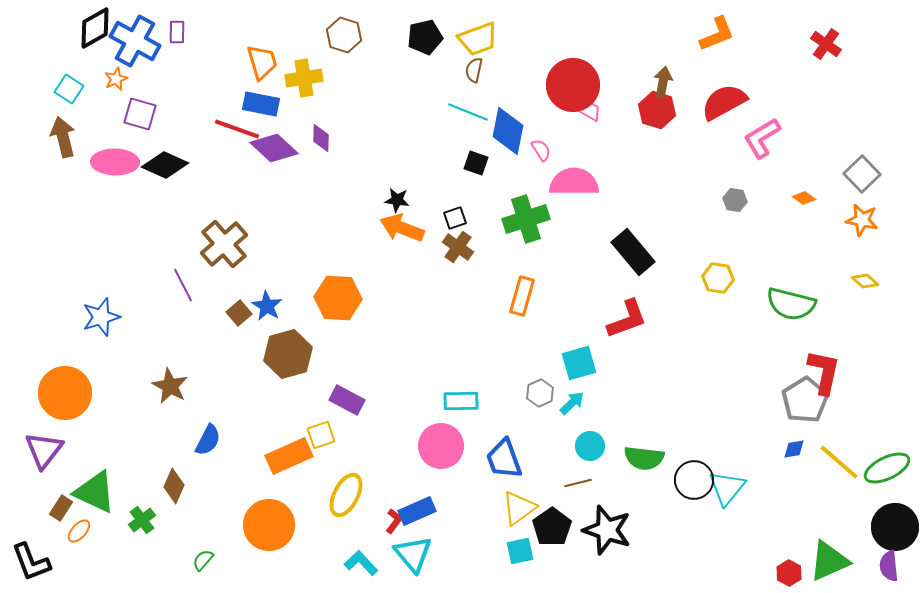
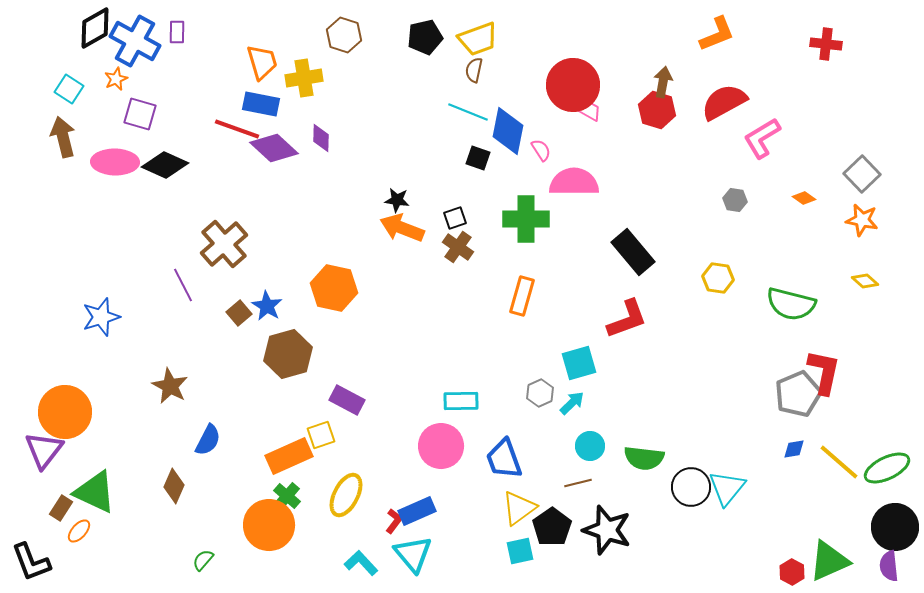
red cross at (826, 44): rotated 28 degrees counterclockwise
black square at (476, 163): moved 2 px right, 5 px up
green cross at (526, 219): rotated 18 degrees clockwise
orange hexagon at (338, 298): moved 4 px left, 10 px up; rotated 9 degrees clockwise
orange circle at (65, 393): moved 19 px down
gray pentagon at (805, 400): moved 7 px left, 6 px up; rotated 9 degrees clockwise
black circle at (694, 480): moved 3 px left, 7 px down
green cross at (142, 520): moved 145 px right, 24 px up; rotated 12 degrees counterclockwise
red hexagon at (789, 573): moved 3 px right, 1 px up
